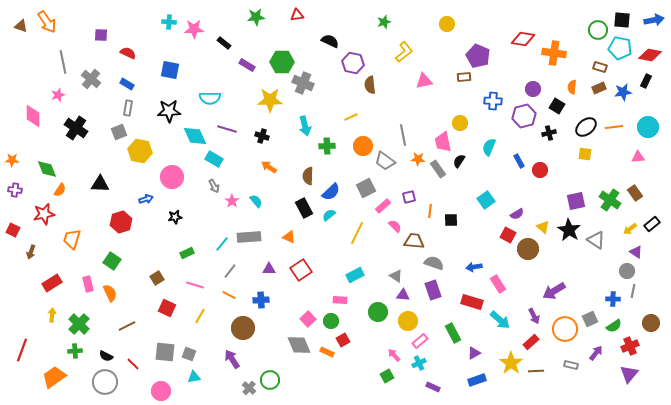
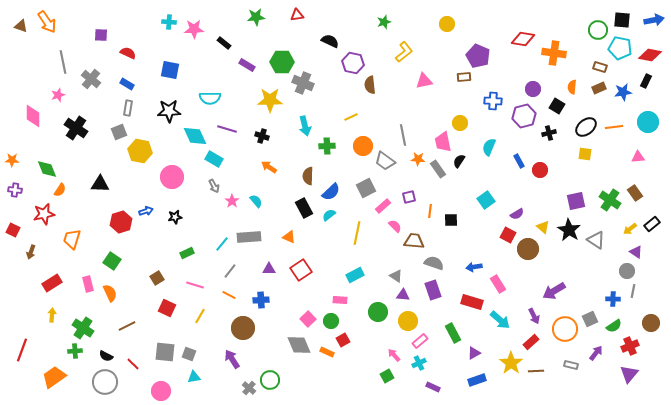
cyan circle at (648, 127): moved 5 px up
blue arrow at (146, 199): moved 12 px down
yellow line at (357, 233): rotated 15 degrees counterclockwise
green cross at (79, 324): moved 4 px right, 4 px down; rotated 10 degrees counterclockwise
